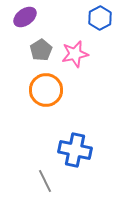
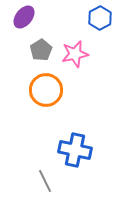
purple ellipse: moved 1 px left; rotated 15 degrees counterclockwise
